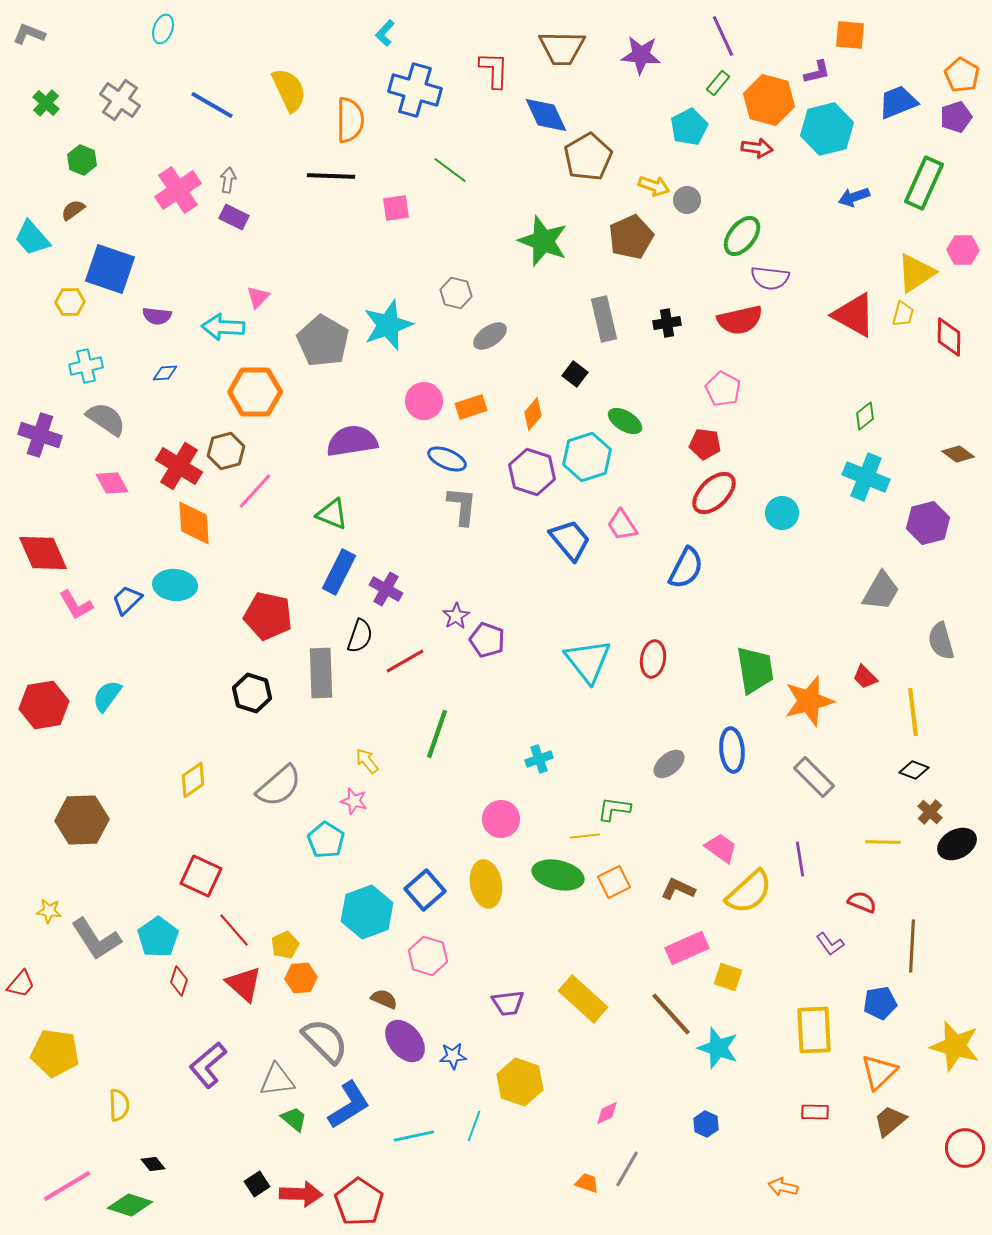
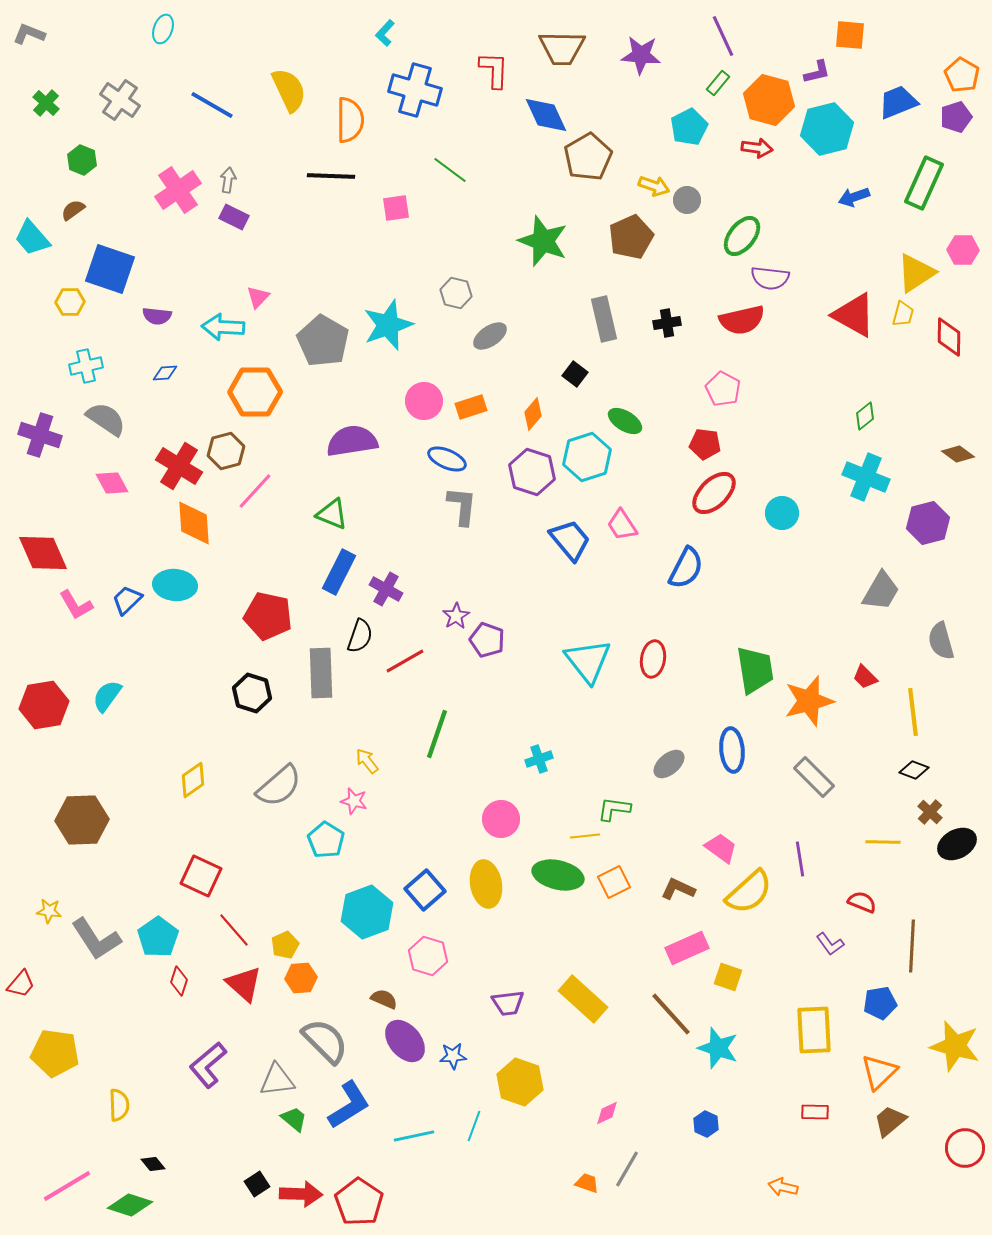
red semicircle at (740, 320): moved 2 px right
